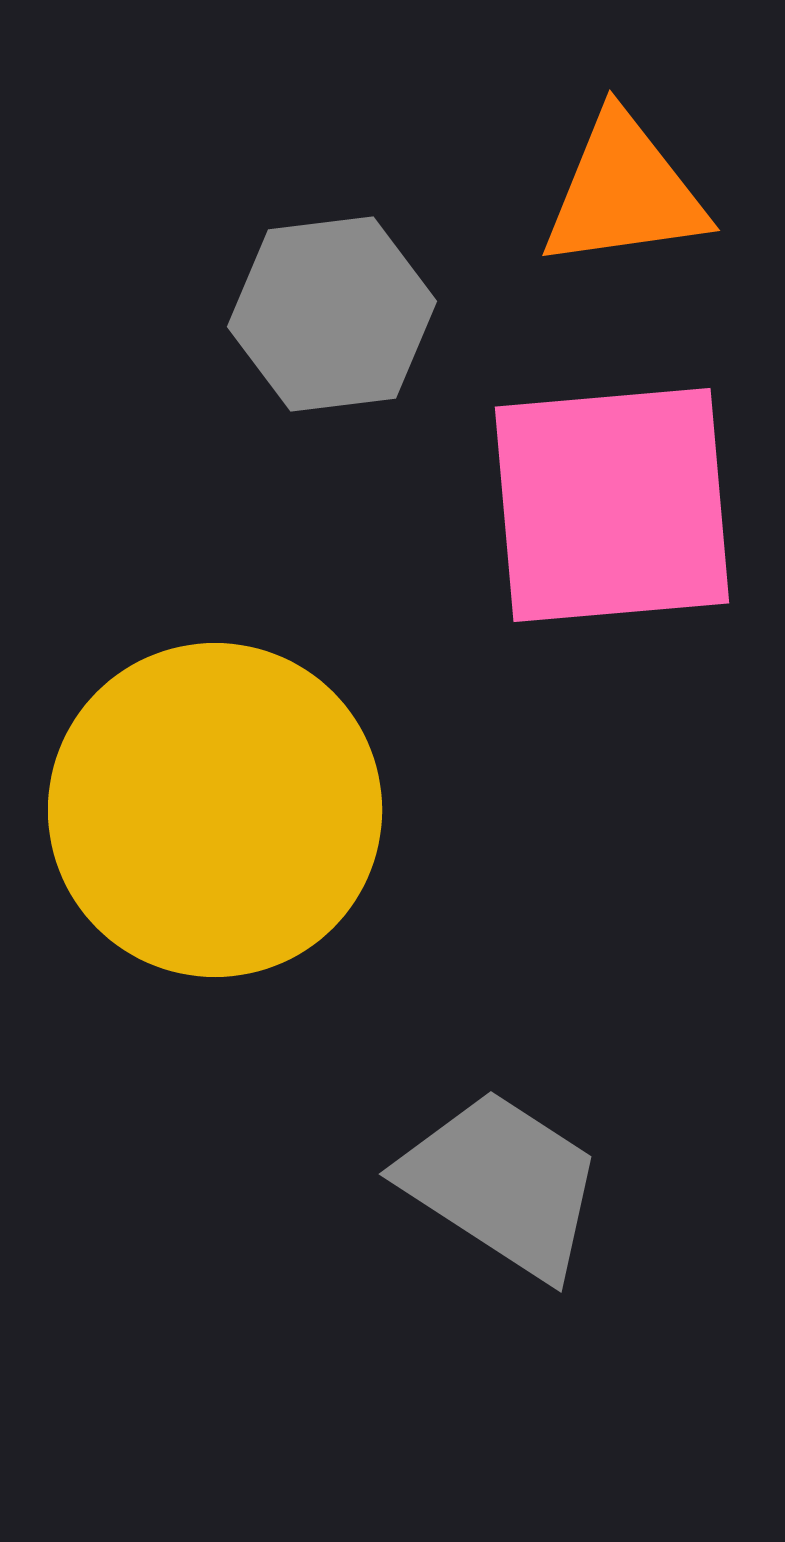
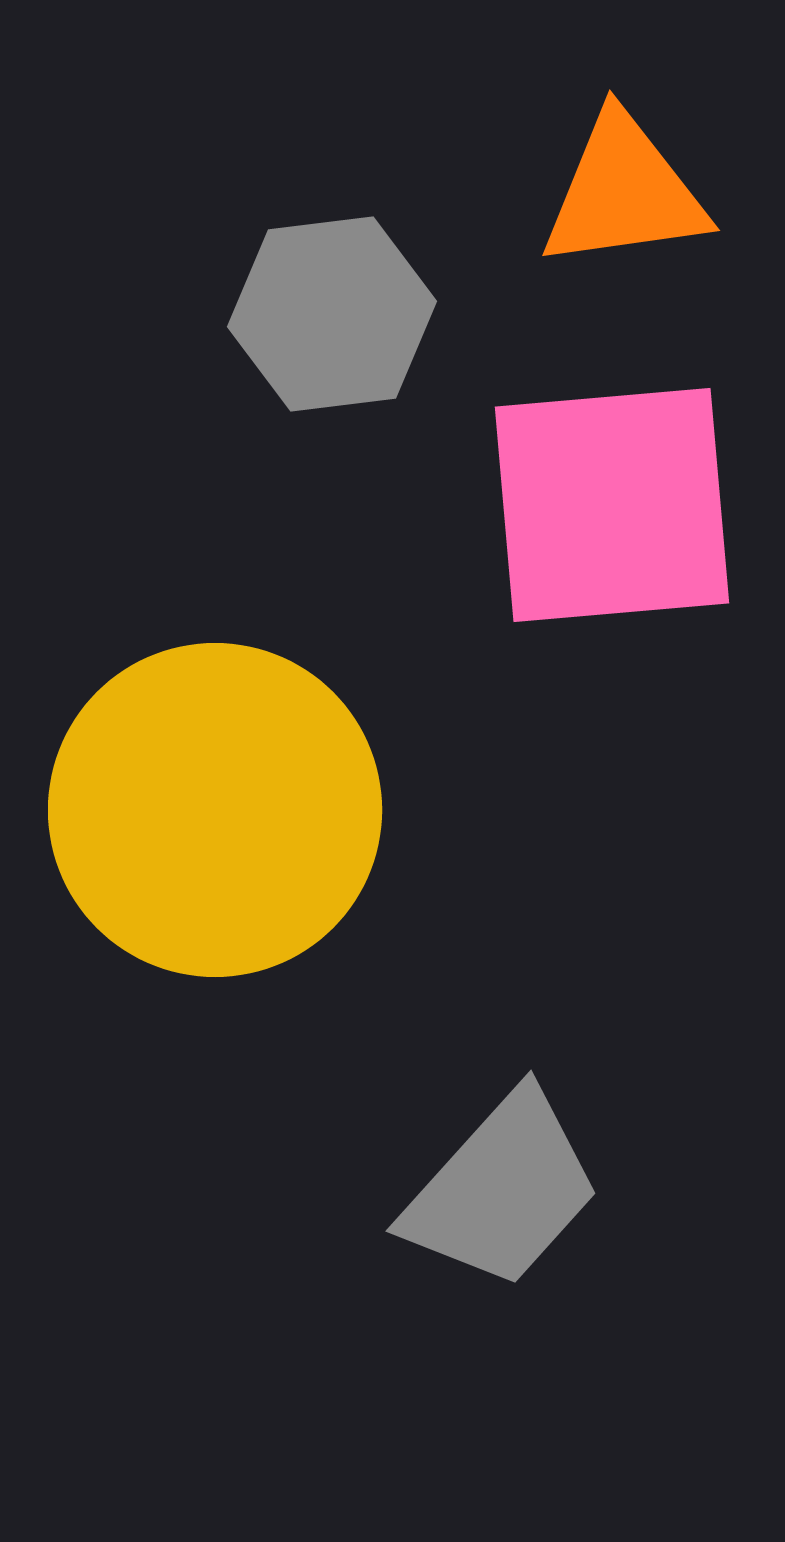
gray trapezoid: moved 6 px down; rotated 99 degrees clockwise
